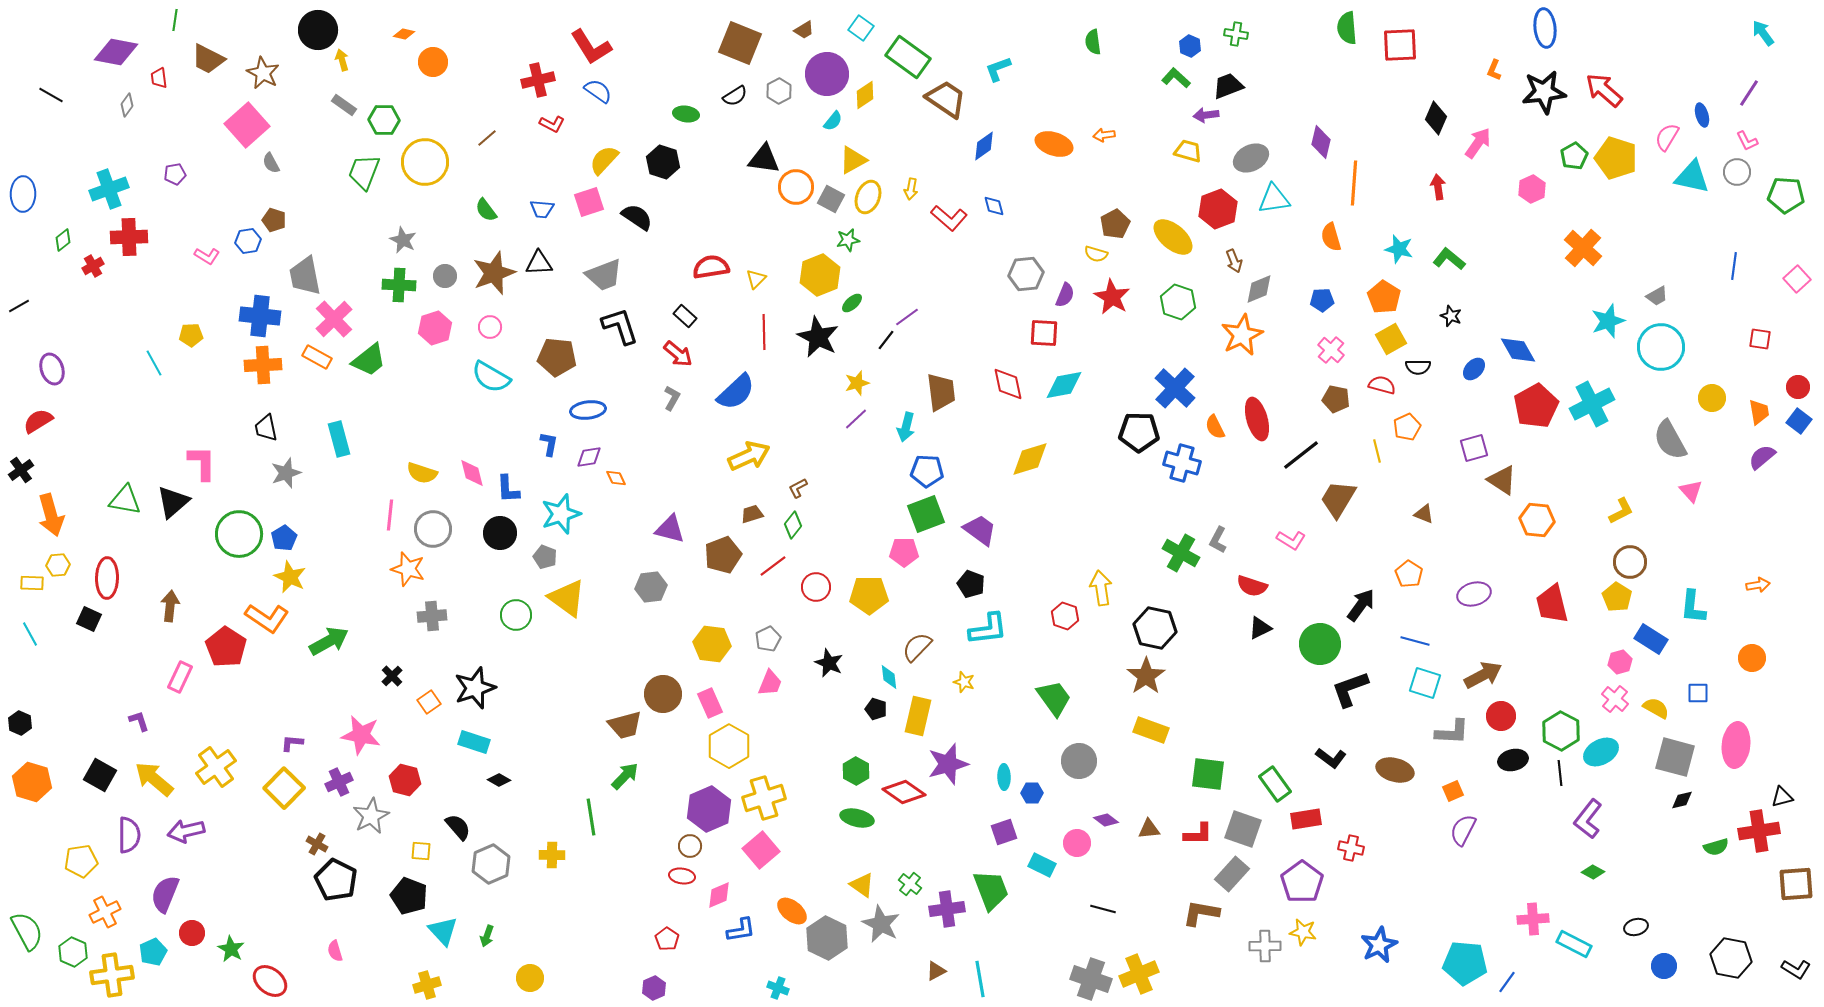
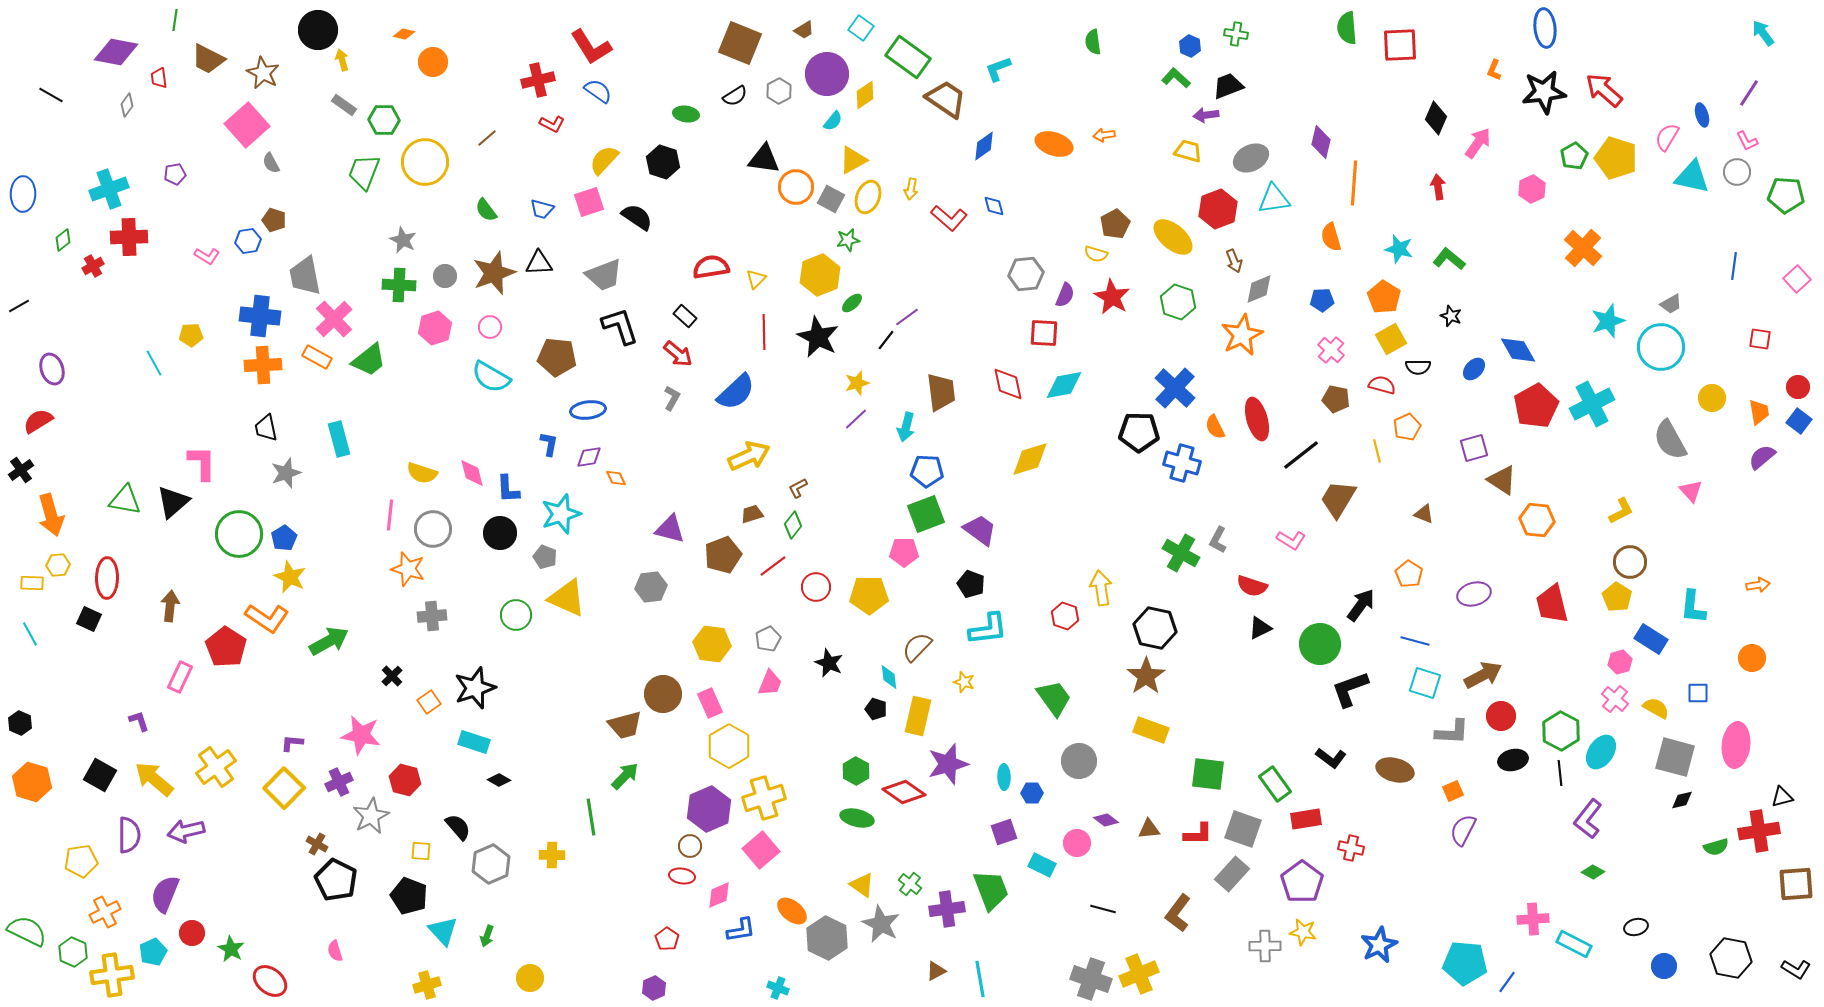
blue trapezoid at (542, 209): rotated 10 degrees clockwise
gray trapezoid at (1657, 296): moved 14 px right, 8 px down
yellow triangle at (567, 598): rotated 12 degrees counterclockwise
cyan ellipse at (1601, 752): rotated 28 degrees counterclockwise
brown L-shape at (1201, 913): moved 23 px left; rotated 63 degrees counterclockwise
green semicircle at (27, 931): rotated 36 degrees counterclockwise
